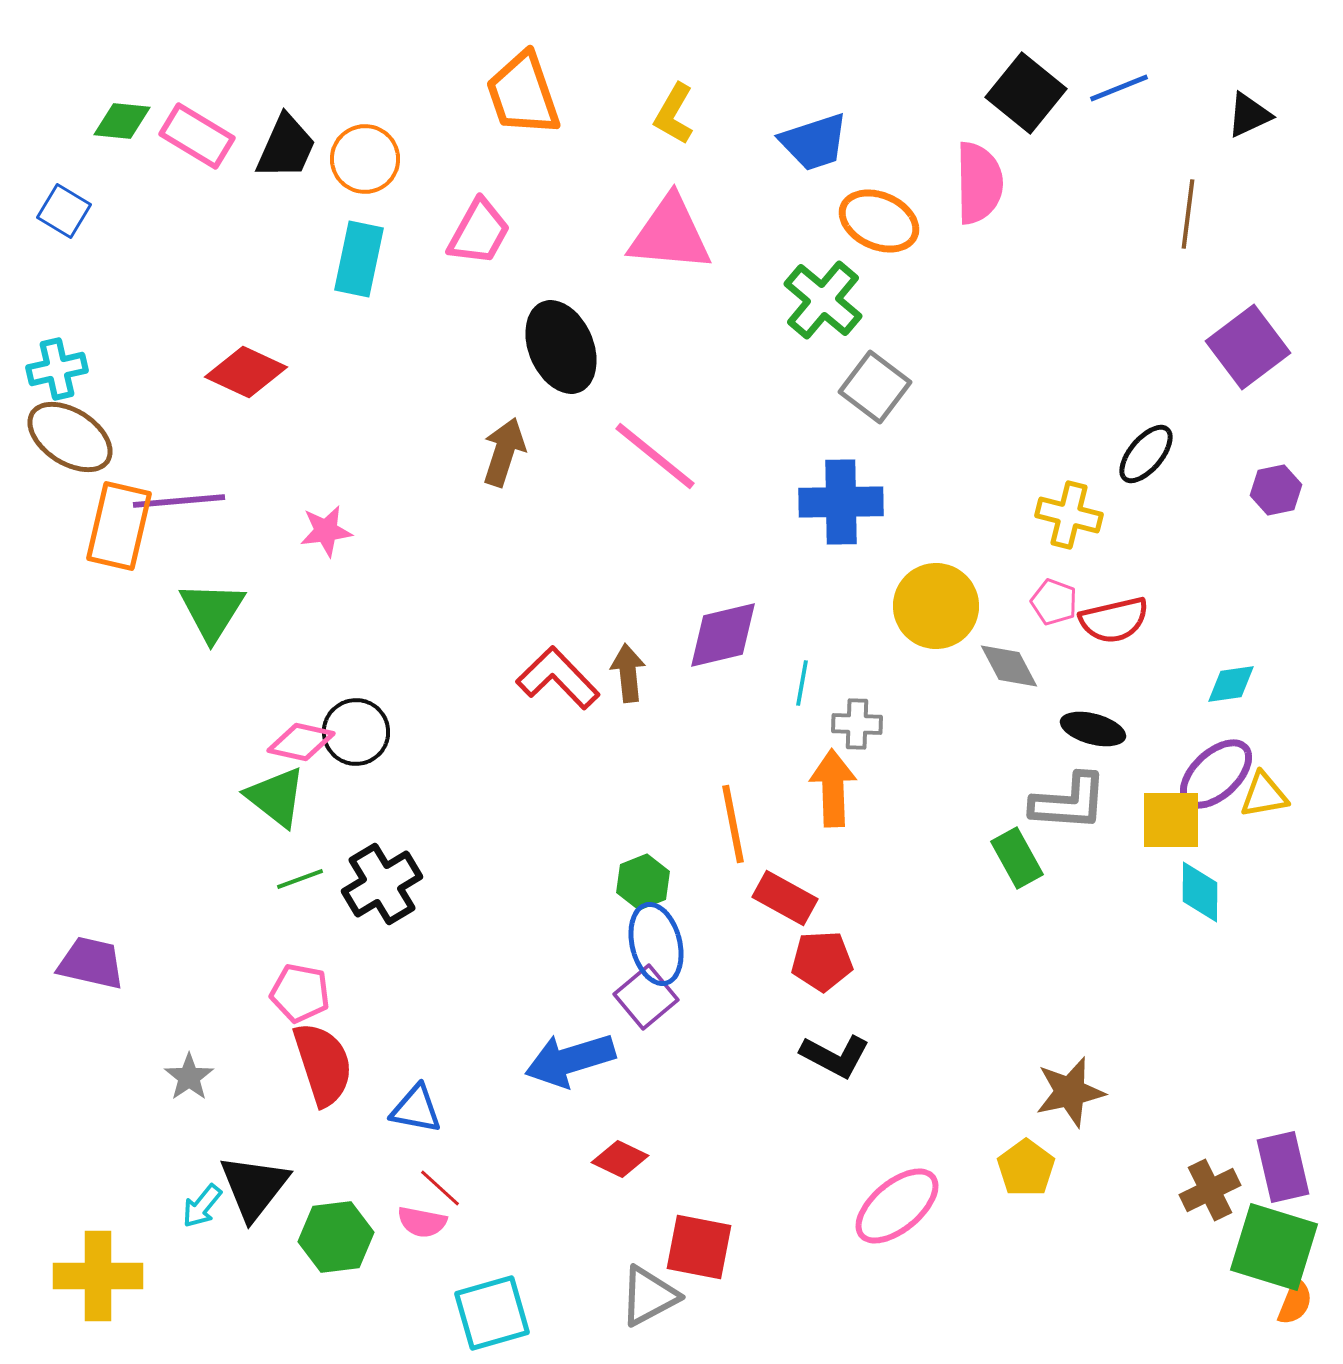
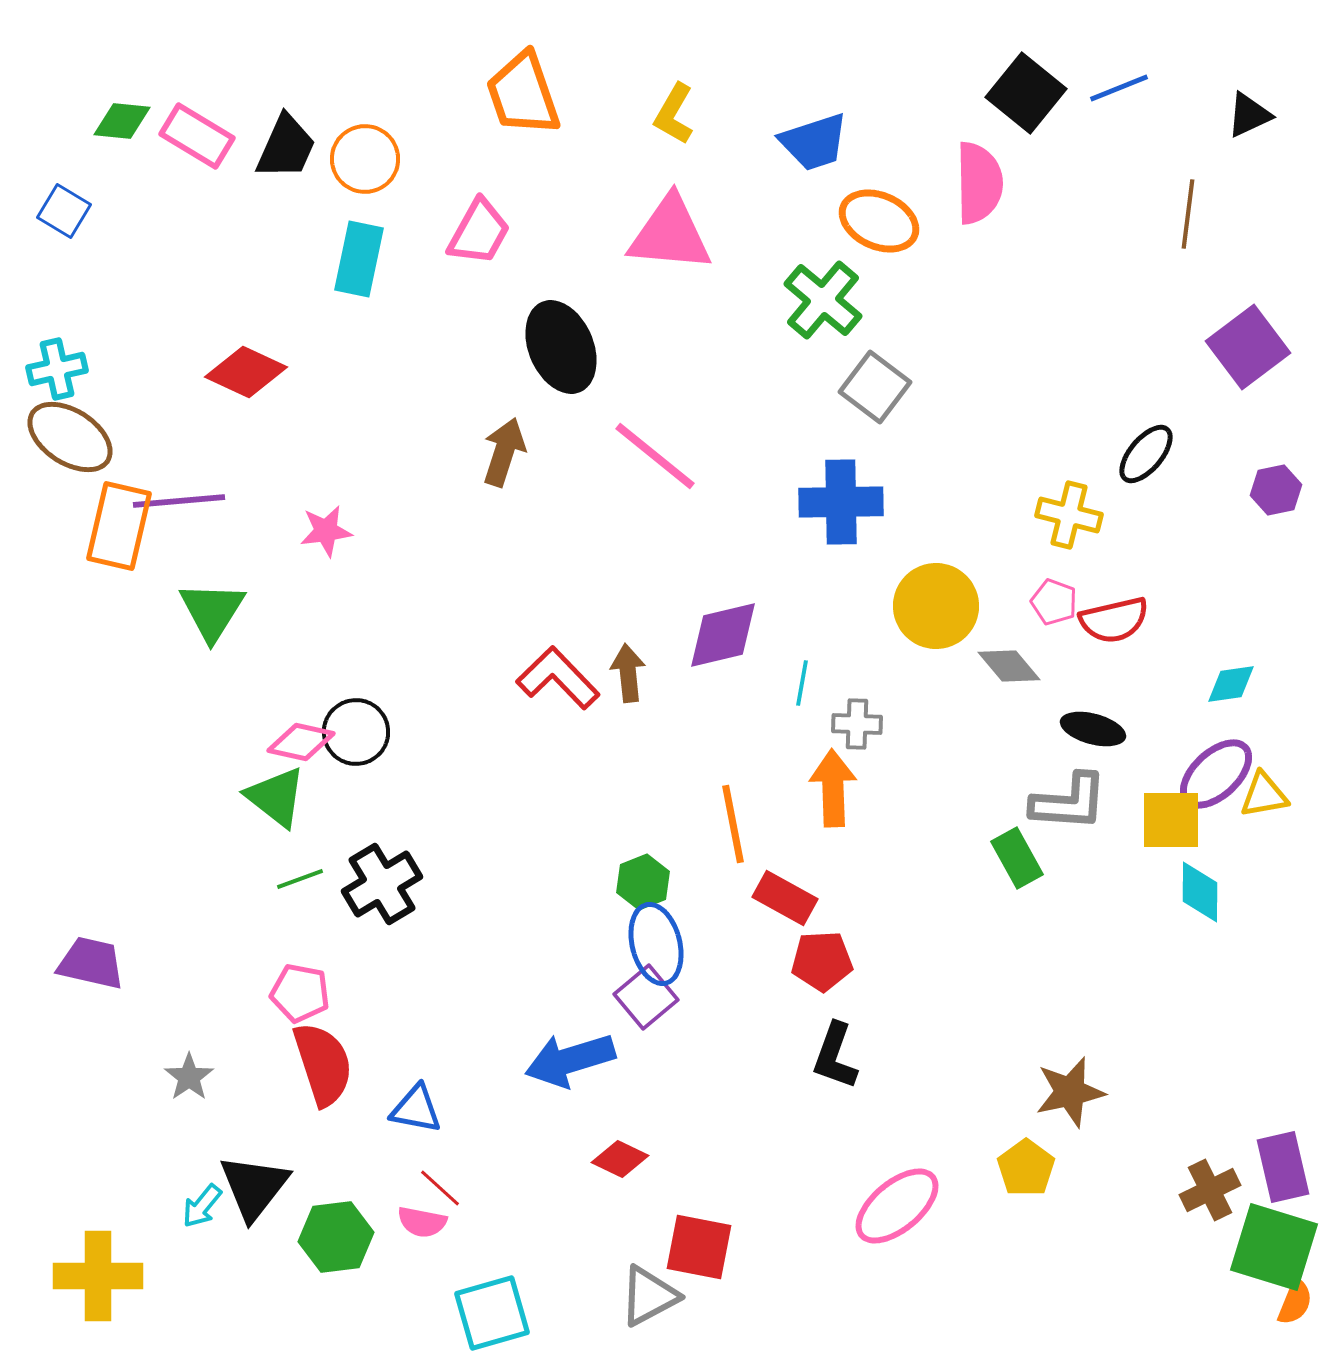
gray diamond at (1009, 666): rotated 12 degrees counterclockwise
black L-shape at (835, 1056): rotated 82 degrees clockwise
